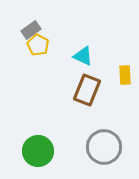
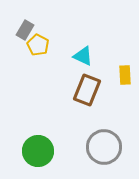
gray rectangle: moved 6 px left; rotated 24 degrees counterclockwise
